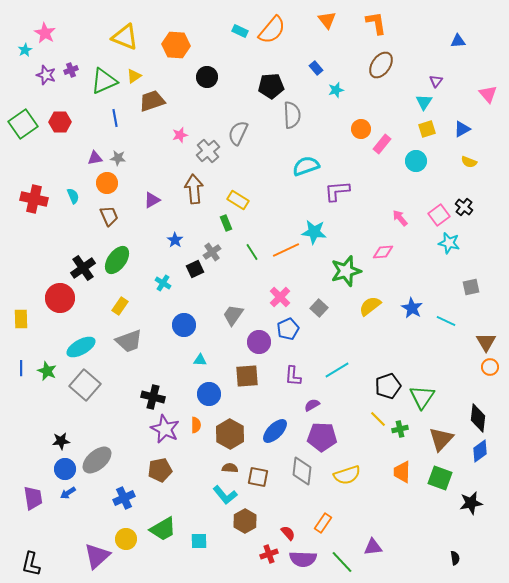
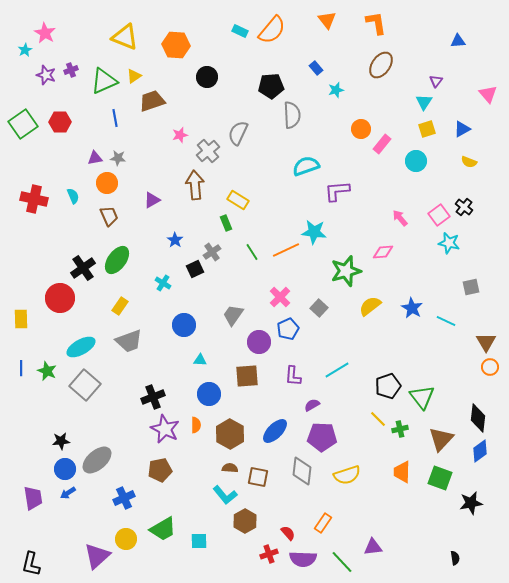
brown arrow at (194, 189): moved 1 px right, 4 px up
black cross at (153, 397): rotated 35 degrees counterclockwise
green triangle at (422, 397): rotated 12 degrees counterclockwise
